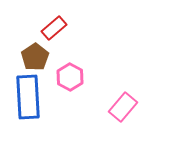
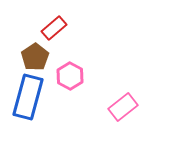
pink hexagon: moved 1 px up
blue rectangle: rotated 18 degrees clockwise
pink rectangle: rotated 12 degrees clockwise
